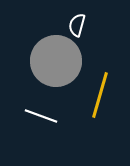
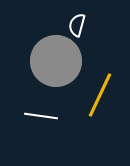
yellow line: rotated 9 degrees clockwise
white line: rotated 12 degrees counterclockwise
